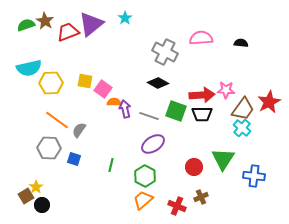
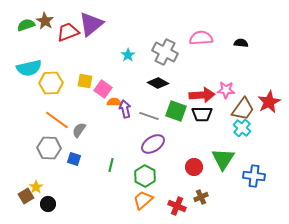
cyan star: moved 3 px right, 37 px down
black circle: moved 6 px right, 1 px up
